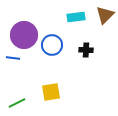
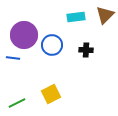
yellow square: moved 2 px down; rotated 18 degrees counterclockwise
